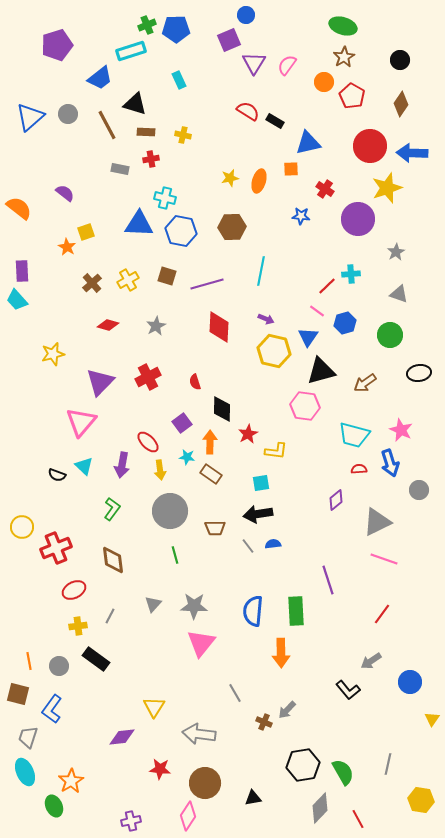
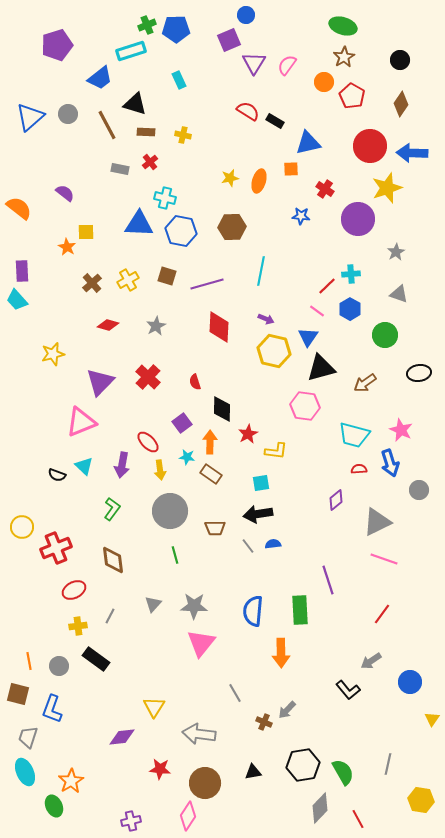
red cross at (151, 159): moved 1 px left, 3 px down; rotated 28 degrees counterclockwise
yellow square at (86, 232): rotated 18 degrees clockwise
blue hexagon at (345, 323): moved 5 px right, 14 px up; rotated 15 degrees counterclockwise
green circle at (390, 335): moved 5 px left
black triangle at (321, 371): moved 3 px up
red cross at (148, 377): rotated 20 degrees counterclockwise
pink triangle at (81, 422): rotated 28 degrees clockwise
green rectangle at (296, 611): moved 4 px right, 1 px up
blue L-shape at (52, 709): rotated 16 degrees counterclockwise
black triangle at (253, 798): moved 26 px up
